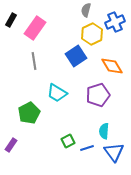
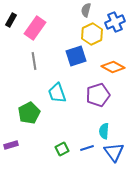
blue square: rotated 15 degrees clockwise
orange diamond: moved 1 px right, 1 px down; rotated 30 degrees counterclockwise
cyan trapezoid: rotated 40 degrees clockwise
green square: moved 6 px left, 8 px down
purple rectangle: rotated 40 degrees clockwise
